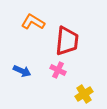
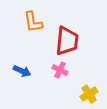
orange L-shape: rotated 130 degrees counterclockwise
pink cross: moved 2 px right
yellow cross: moved 5 px right
